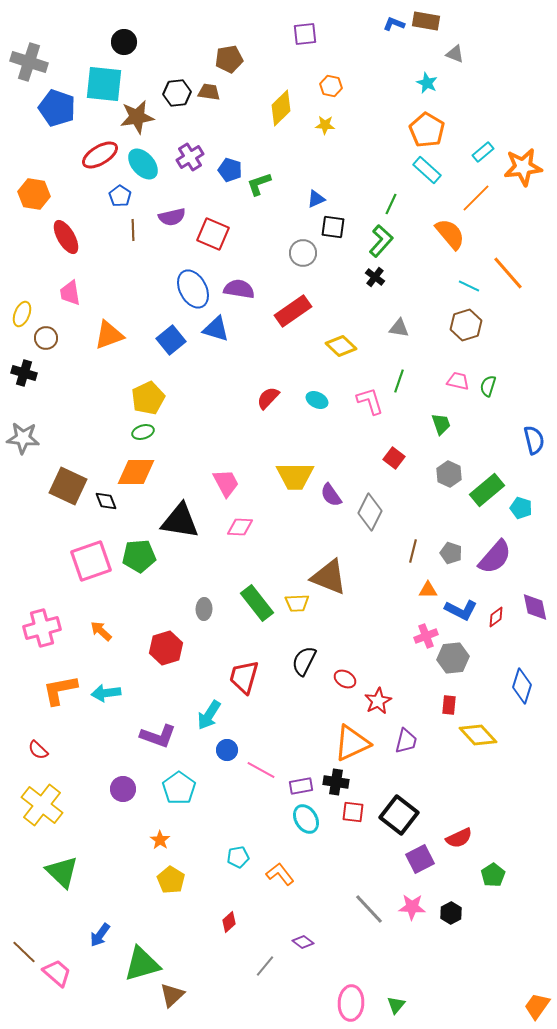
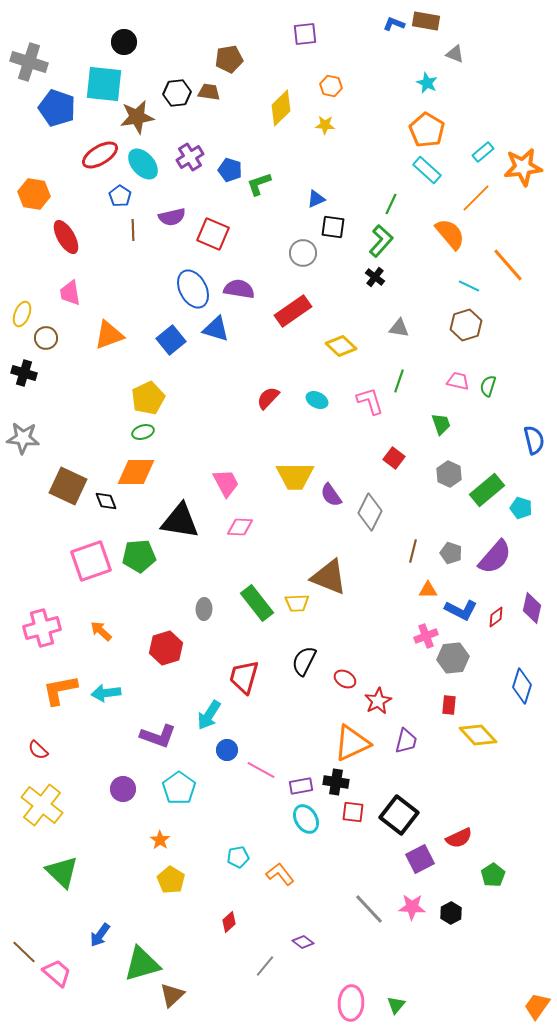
orange line at (508, 273): moved 8 px up
purple diamond at (535, 607): moved 3 px left, 1 px down; rotated 24 degrees clockwise
